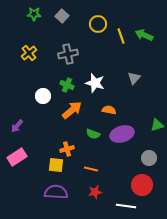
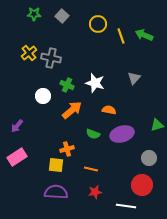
gray cross: moved 17 px left, 4 px down; rotated 24 degrees clockwise
